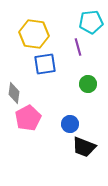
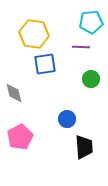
purple line: moved 3 px right; rotated 72 degrees counterclockwise
green circle: moved 3 px right, 5 px up
gray diamond: rotated 20 degrees counterclockwise
pink pentagon: moved 8 px left, 19 px down
blue circle: moved 3 px left, 5 px up
black trapezoid: rotated 115 degrees counterclockwise
